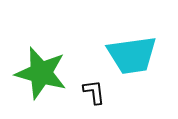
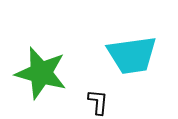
black L-shape: moved 4 px right, 10 px down; rotated 12 degrees clockwise
